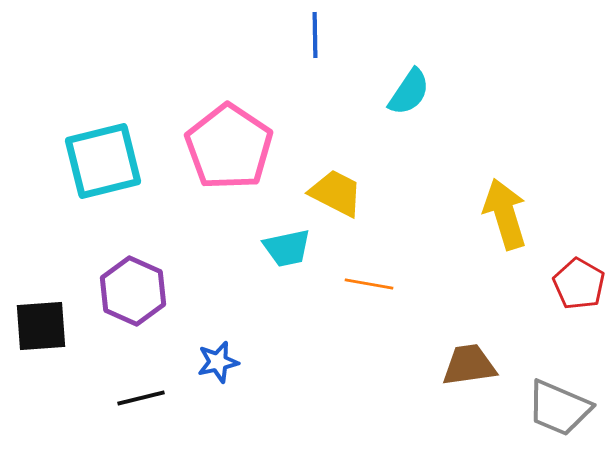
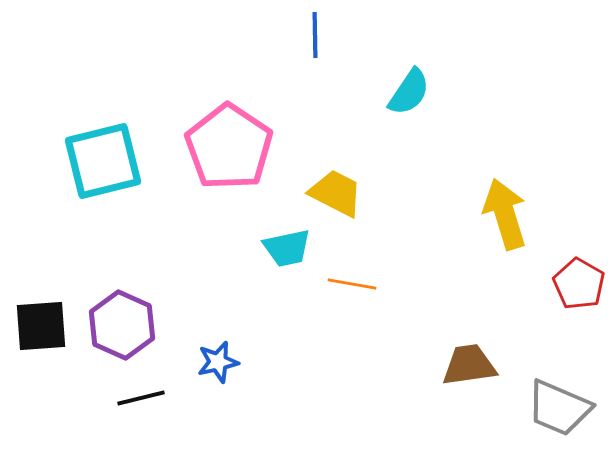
orange line: moved 17 px left
purple hexagon: moved 11 px left, 34 px down
